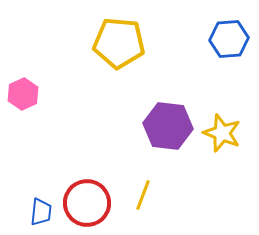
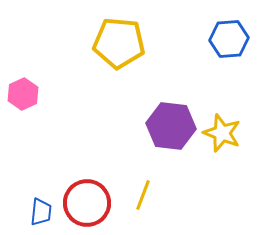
purple hexagon: moved 3 px right
